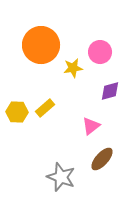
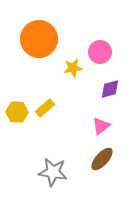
orange circle: moved 2 px left, 6 px up
purple diamond: moved 2 px up
pink triangle: moved 10 px right
gray star: moved 8 px left, 5 px up; rotated 12 degrees counterclockwise
